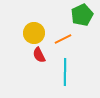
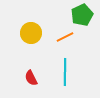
yellow circle: moved 3 px left
orange line: moved 2 px right, 2 px up
red semicircle: moved 8 px left, 23 px down
